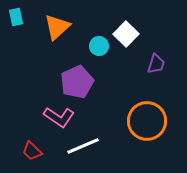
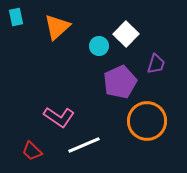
purple pentagon: moved 43 px right
white line: moved 1 px right, 1 px up
